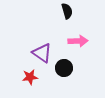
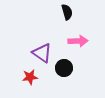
black semicircle: moved 1 px down
